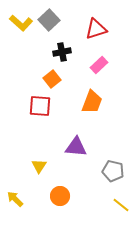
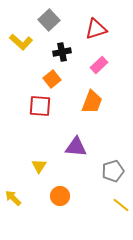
yellow L-shape: moved 19 px down
gray pentagon: rotated 30 degrees counterclockwise
yellow arrow: moved 2 px left, 1 px up
